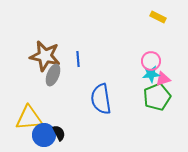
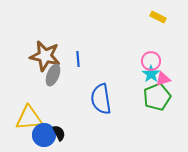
cyan star: rotated 30 degrees counterclockwise
